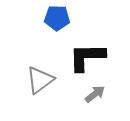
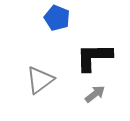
blue pentagon: rotated 20 degrees clockwise
black L-shape: moved 7 px right
